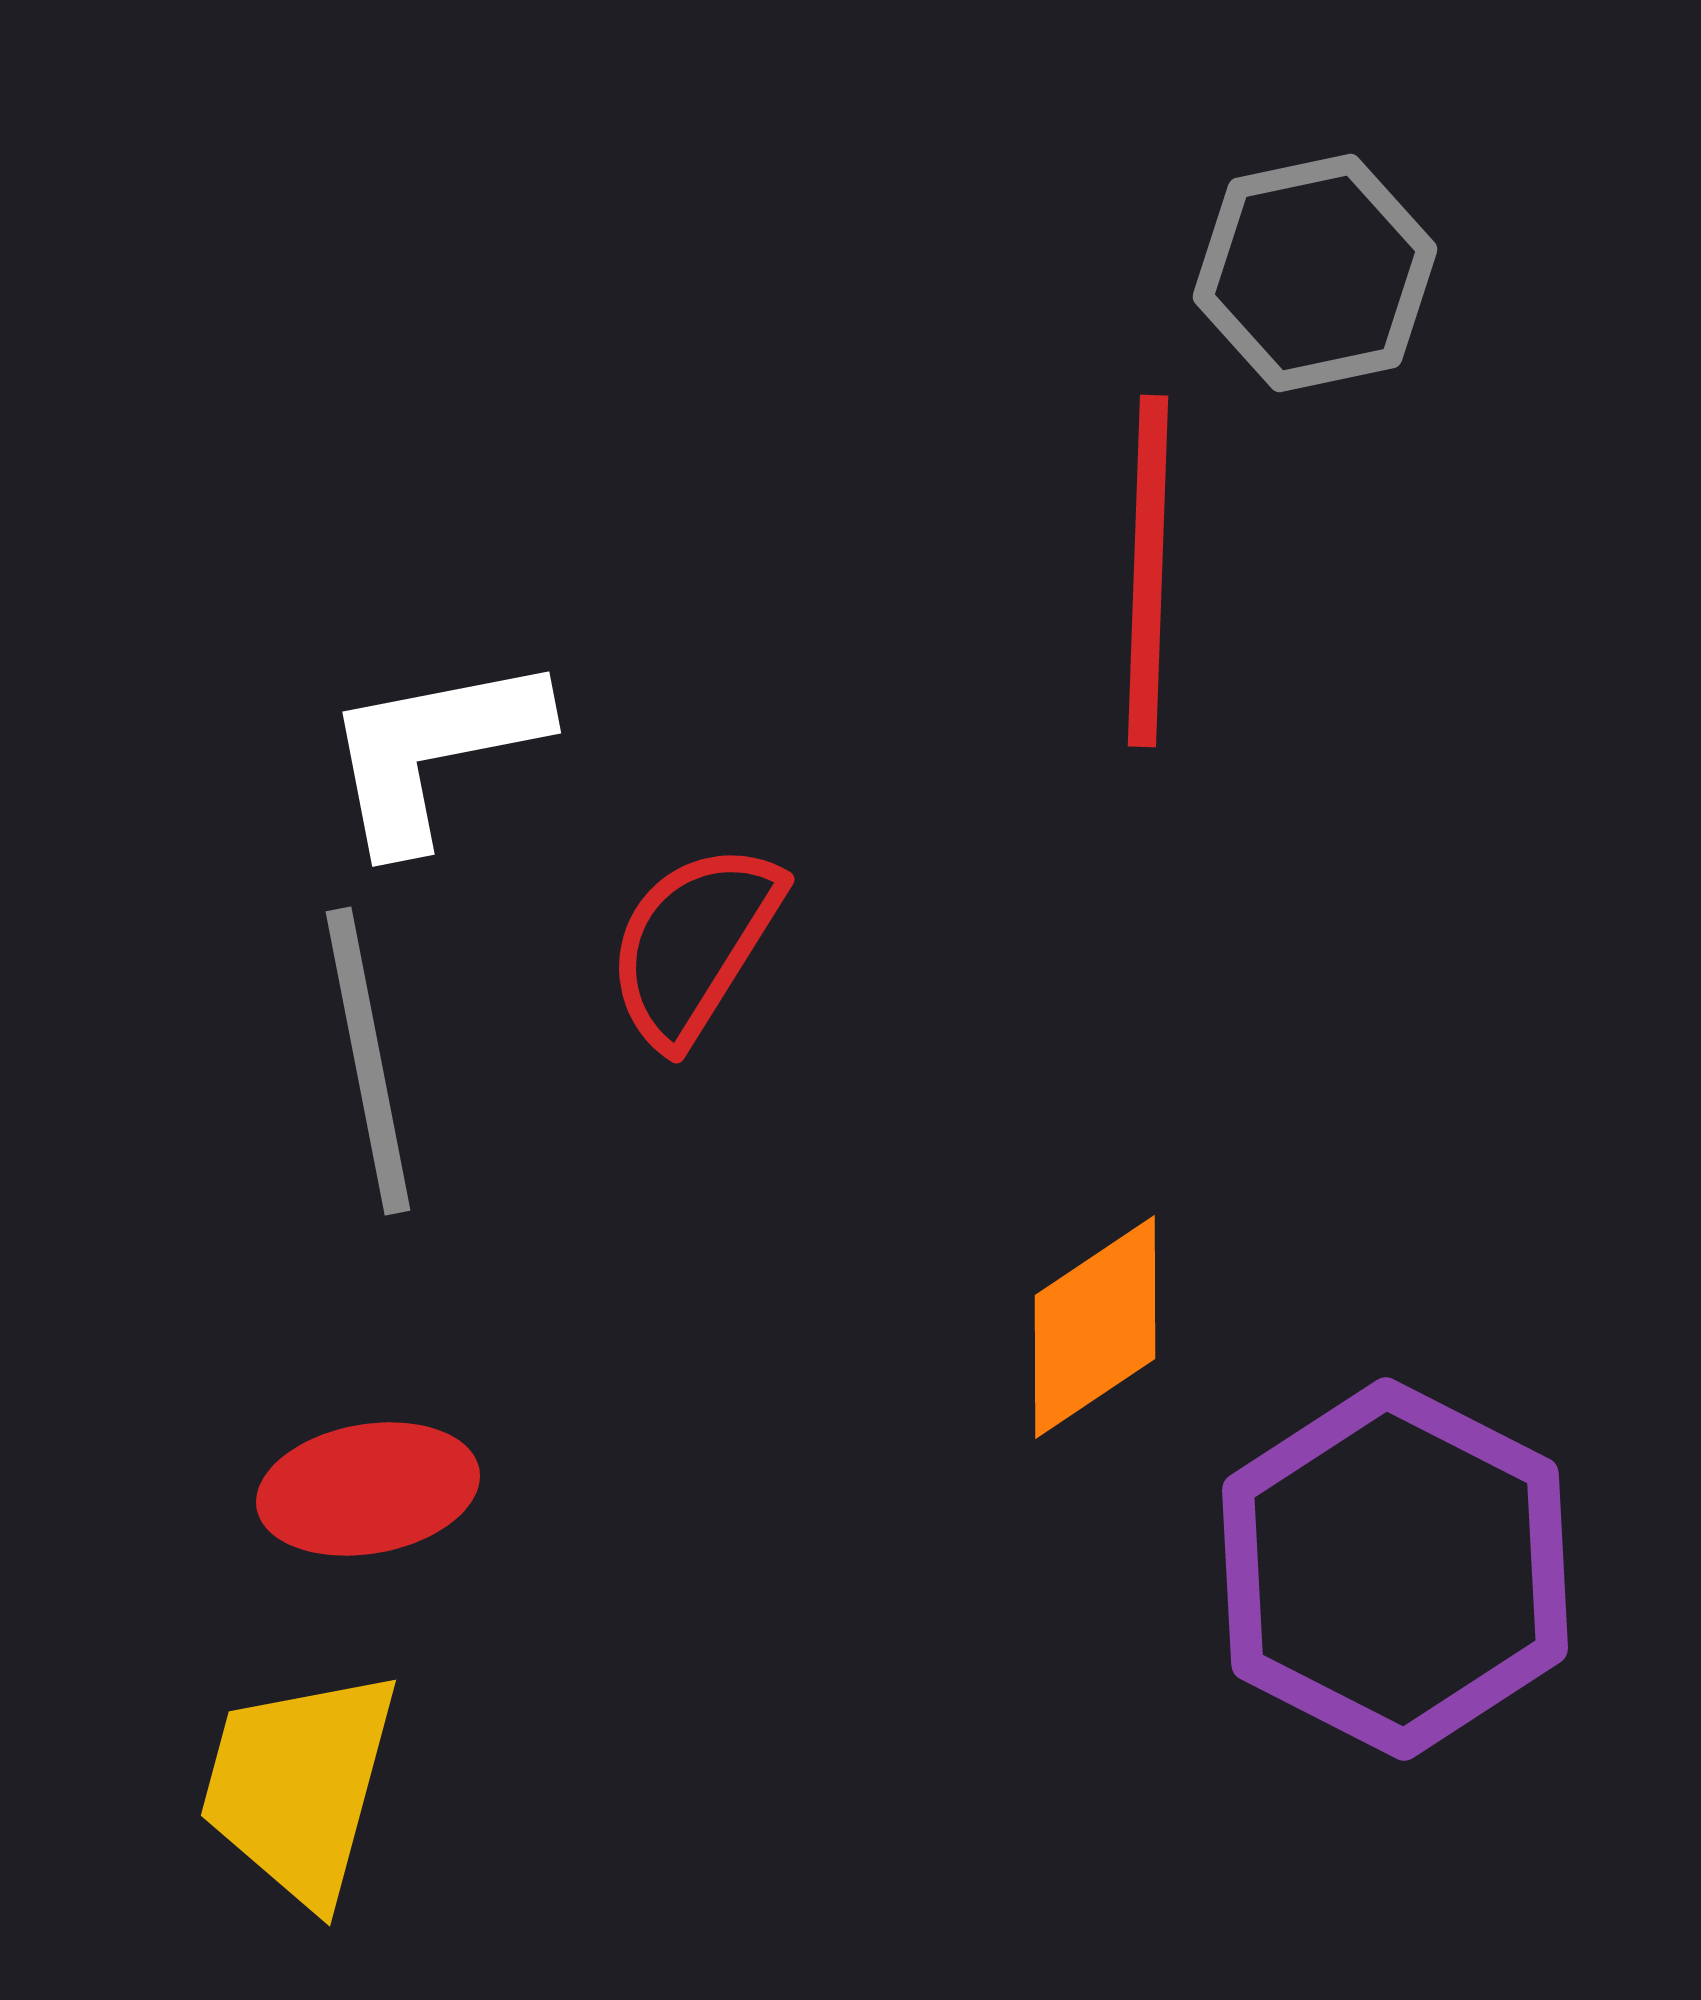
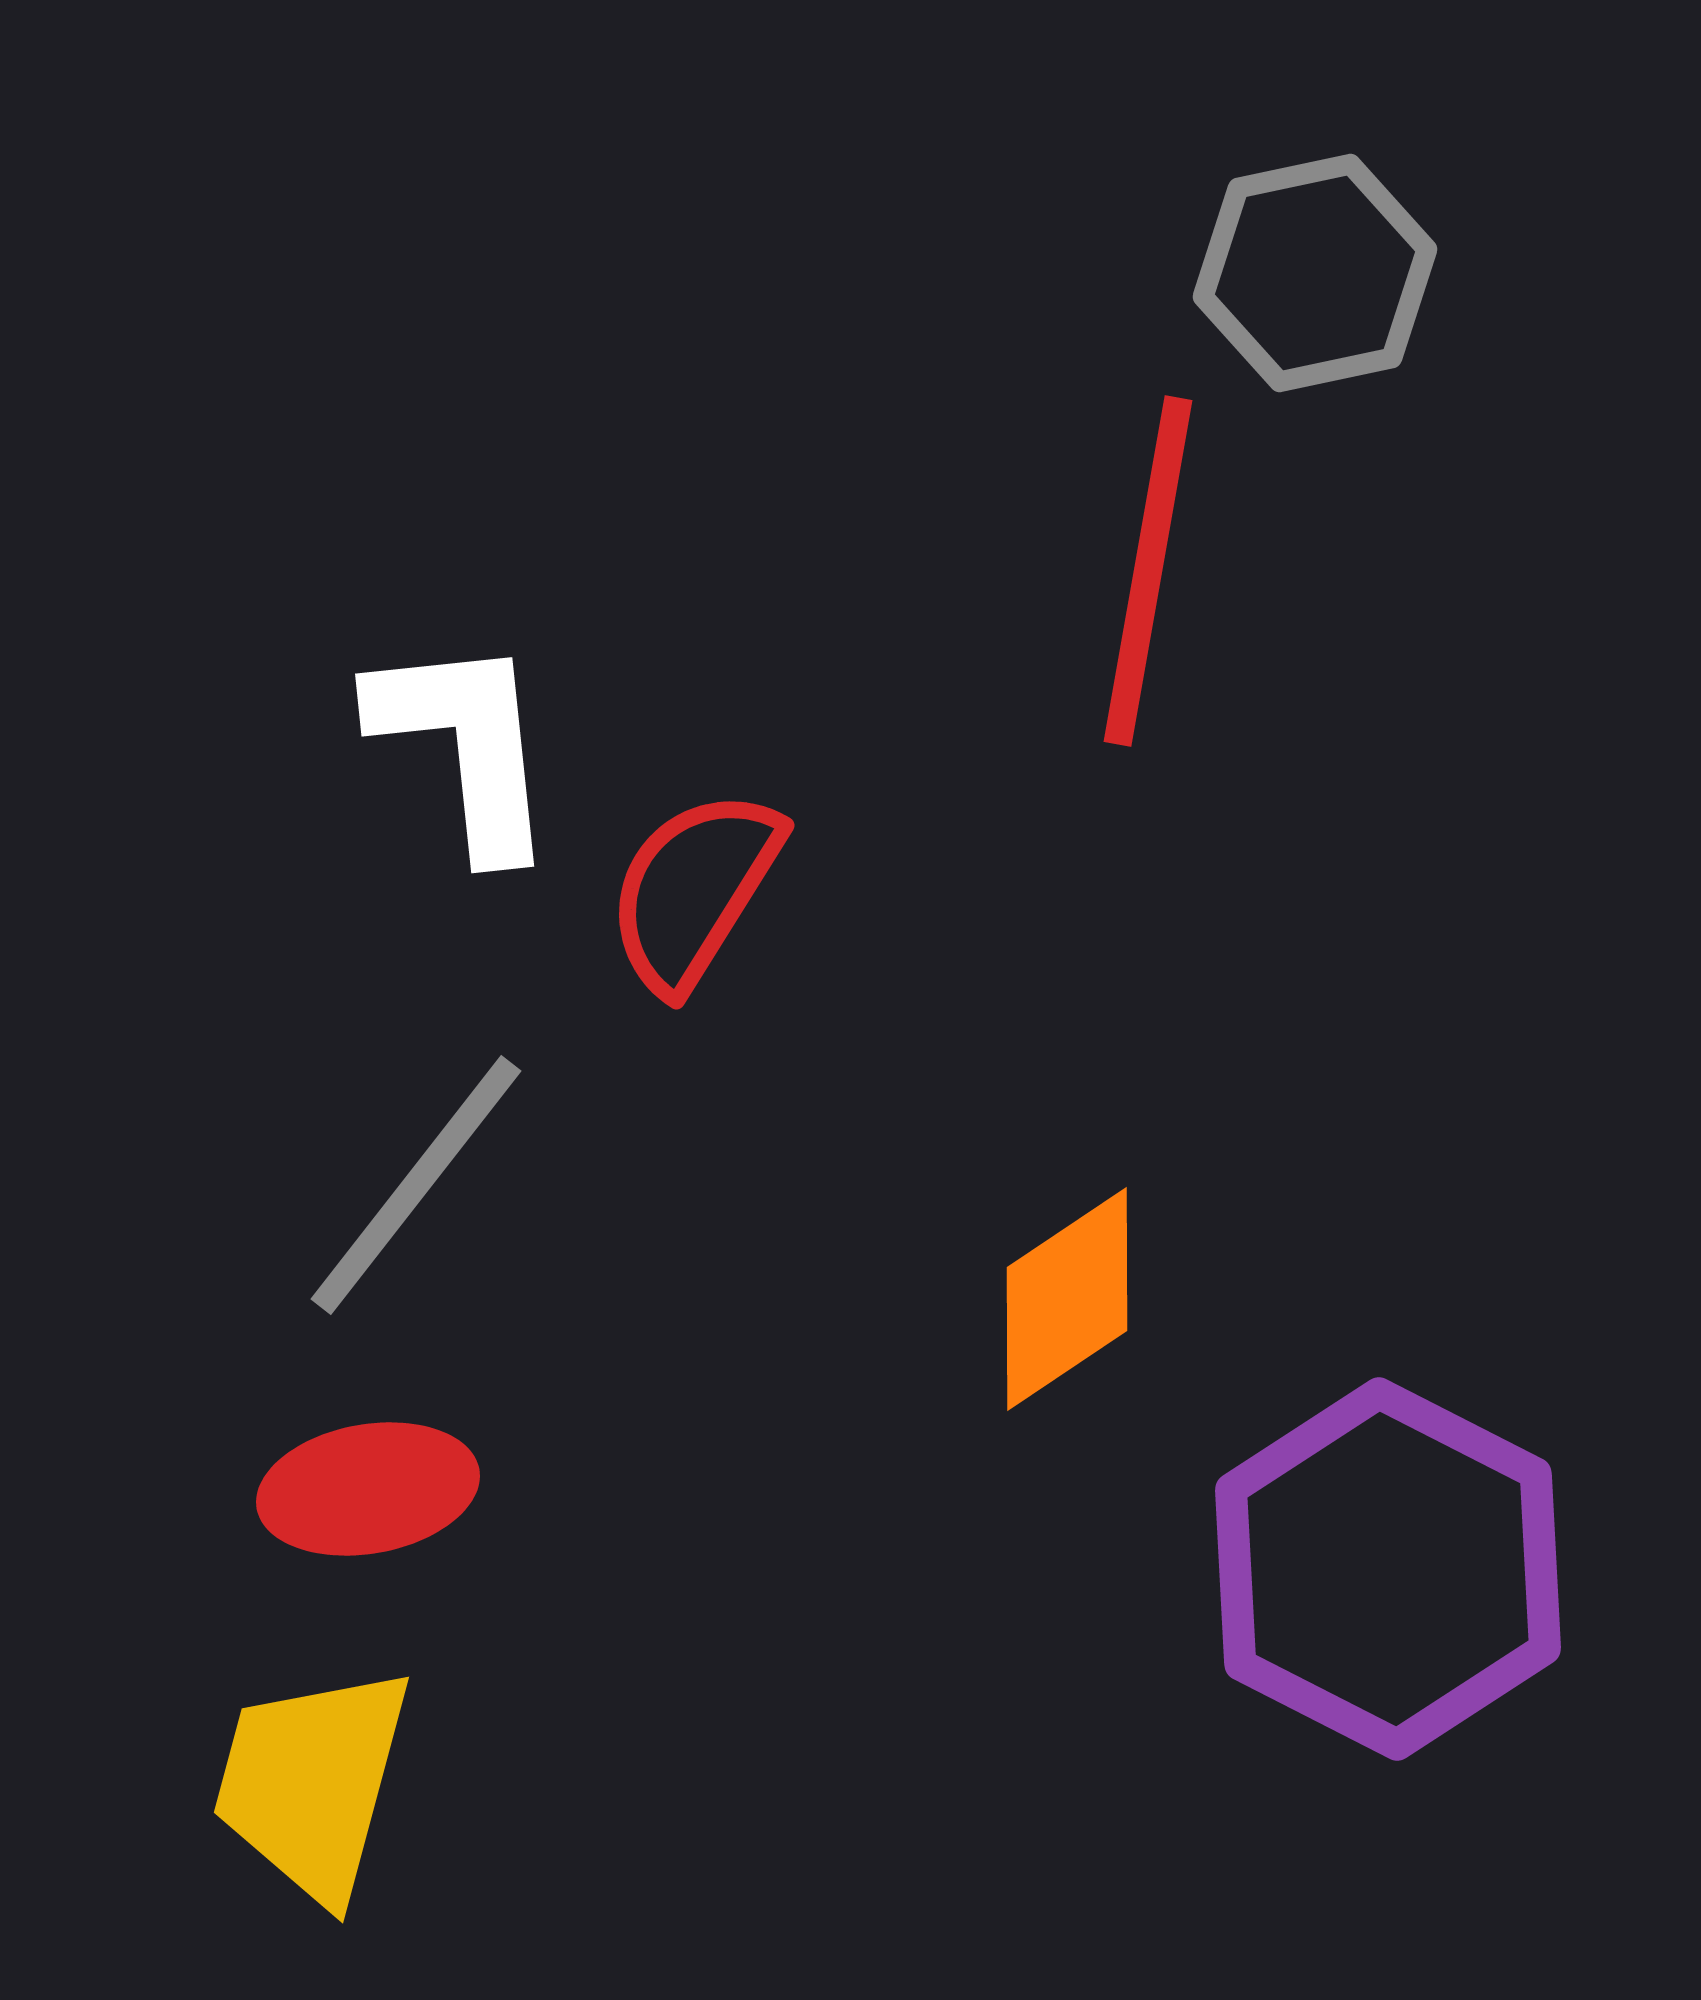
red line: rotated 8 degrees clockwise
white L-shape: moved 31 px right, 6 px up; rotated 95 degrees clockwise
red semicircle: moved 54 px up
gray line: moved 48 px right, 124 px down; rotated 49 degrees clockwise
orange diamond: moved 28 px left, 28 px up
purple hexagon: moved 7 px left
yellow trapezoid: moved 13 px right, 3 px up
